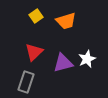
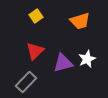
orange trapezoid: moved 14 px right
red triangle: moved 1 px right, 1 px up
gray rectangle: rotated 25 degrees clockwise
